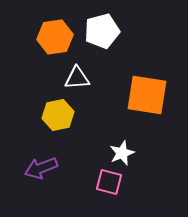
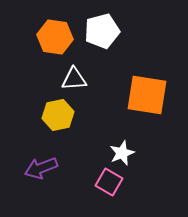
orange hexagon: rotated 16 degrees clockwise
white triangle: moved 3 px left, 1 px down
pink square: rotated 16 degrees clockwise
